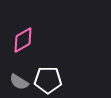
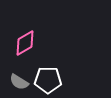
pink diamond: moved 2 px right, 3 px down
